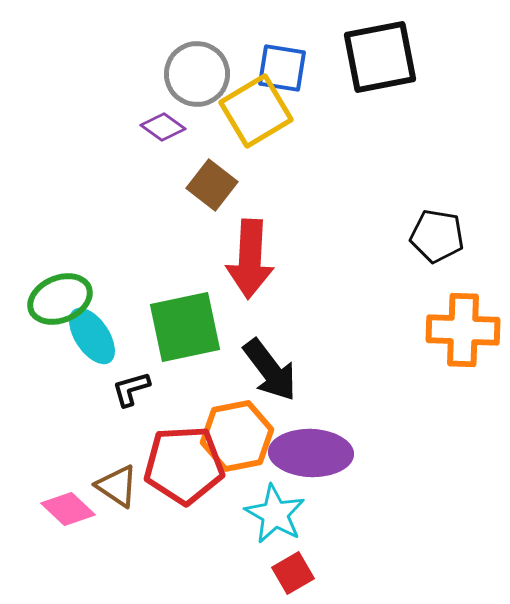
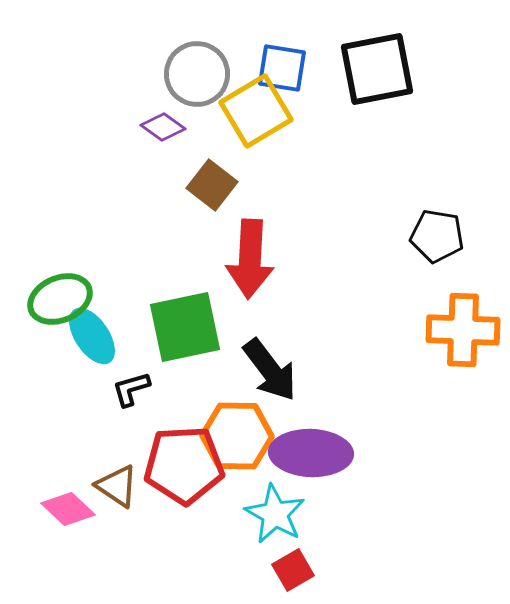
black square: moved 3 px left, 12 px down
orange hexagon: rotated 12 degrees clockwise
red square: moved 3 px up
